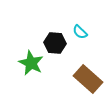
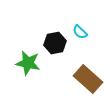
black hexagon: rotated 15 degrees counterclockwise
green star: moved 3 px left; rotated 15 degrees counterclockwise
